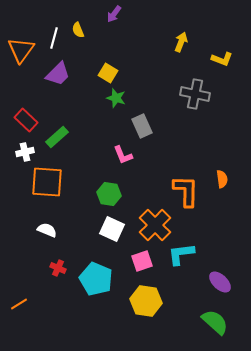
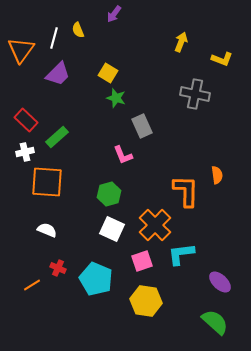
orange semicircle: moved 5 px left, 4 px up
green hexagon: rotated 25 degrees counterclockwise
orange line: moved 13 px right, 19 px up
